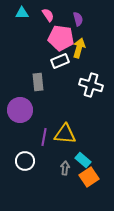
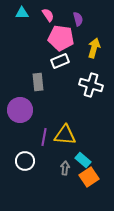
yellow arrow: moved 15 px right
yellow triangle: moved 1 px down
